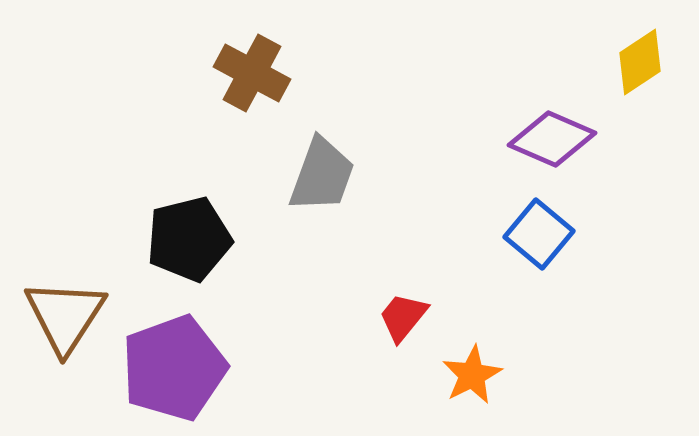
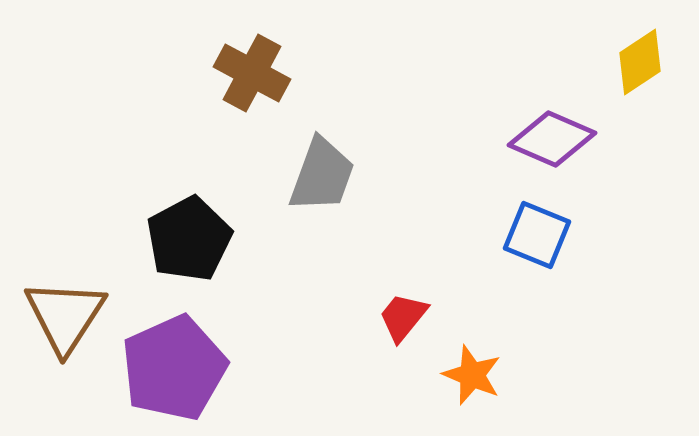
blue square: moved 2 px left, 1 px down; rotated 18 degrees counterclockwise
black pentagon: rotated 14 degrees counterclockwise
purple pentagon: rotated 4 degrees counterclockwise
orange star: rotated 22 degrees counterclockwise
